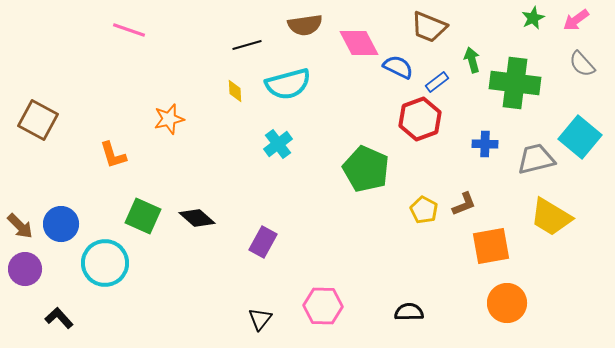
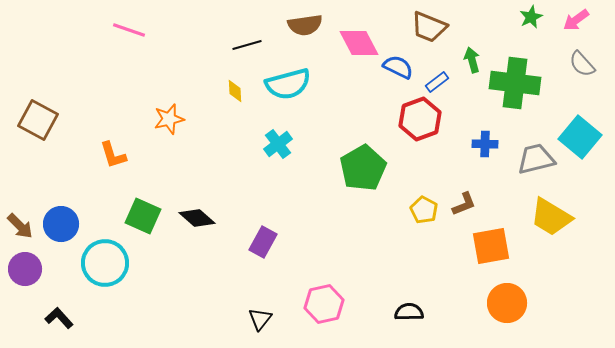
green star: moved 2 px left, 1 px up
green pentagon: moved 3 px left, 1 px up; rotated 18 degrees clockwise
pink hexagon: moved 1 px right, 2 px up; rotated 15 degrees counterclockwise
